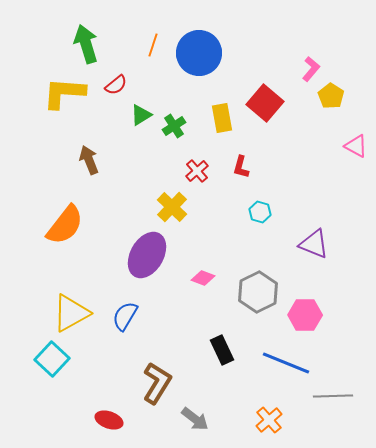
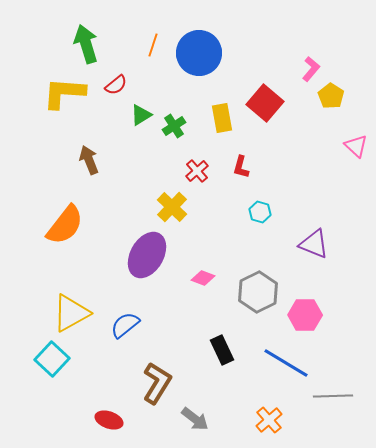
pink triangle: rotated 15 degrees clockwise
blue semicircle: moved 9 px down; rotated 20 degrees clockwise
blue line: rotated 9 degrees clockwise
